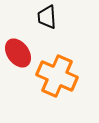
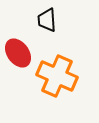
black trapezoid: moved 3 px down
